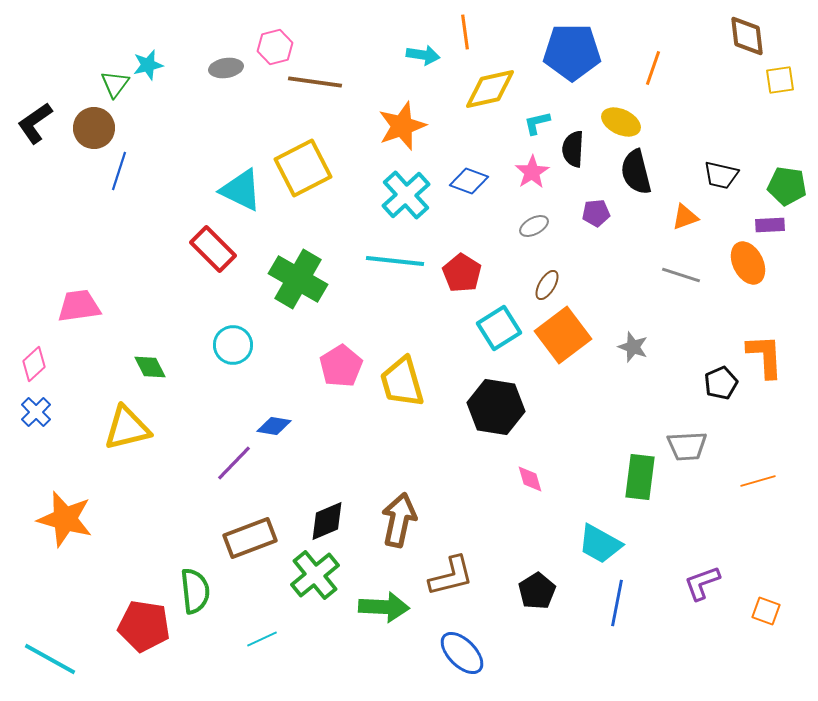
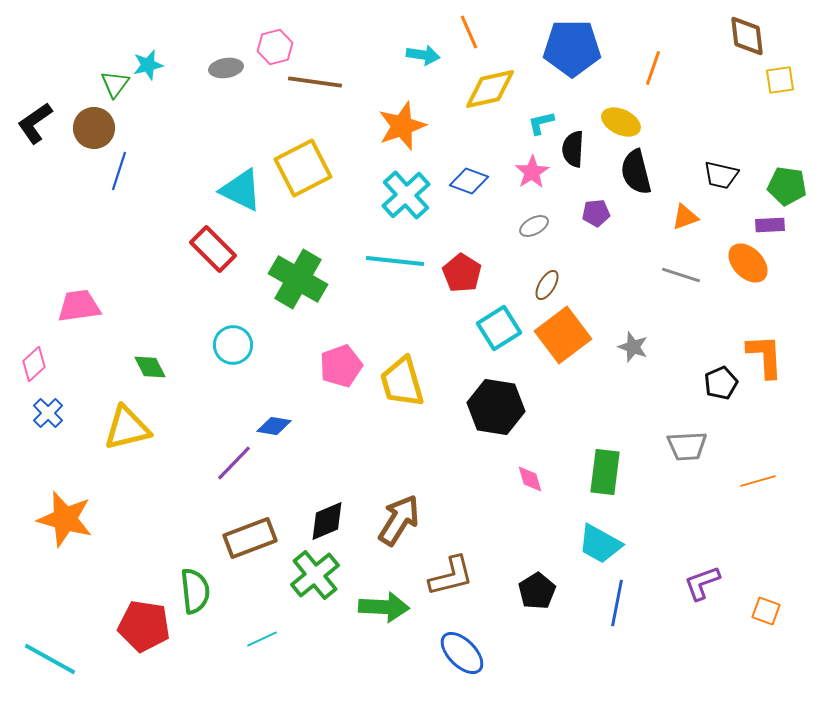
orange line at (465, 32): moved 4 px right; rotated 16 degrees counterclockwise
blue pentagon at (572, 52): moved 4 px up
cyan L-shape at (537, 123): moved 4 px right
orange ellipse at (748, 263): rotated 18 degrees counterclockwise
pink pentagon at (341, 366): rotated 12 degrees clockwise
blue cross at (36, 412): moved 12 px right, 1 px down
green rectangle at (640, 477): moved 35 px left, 5 px up
brown arrow at (399, 520): rotated 20 degrees clockwise
